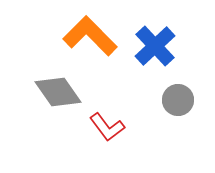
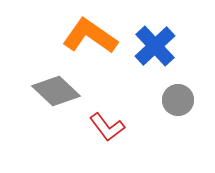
orange L-shape: rotated 10 degrees counterclockwise
gray diamond: moved 2 px left, 1 px up; rotated 12 degrees counterclockwise
